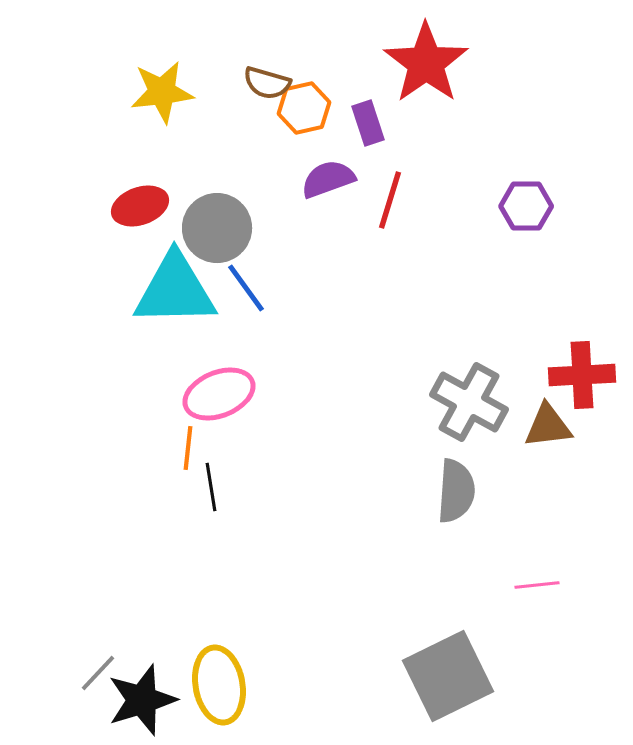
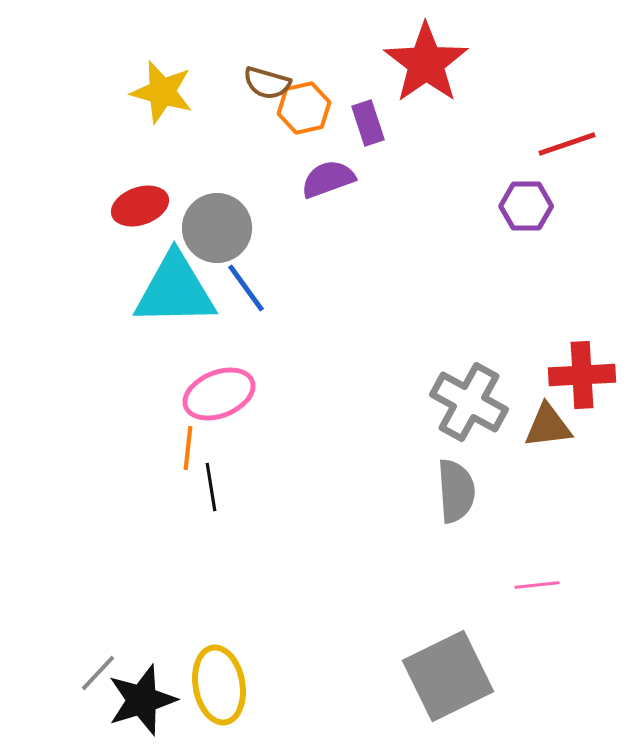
yellow star: rotated 22 degrees clockwise
red line: moved 177 px right, 56 px up; rotated 54 degrees clockwise
gray semicircle: rotated 8 degrees counterclockwise
